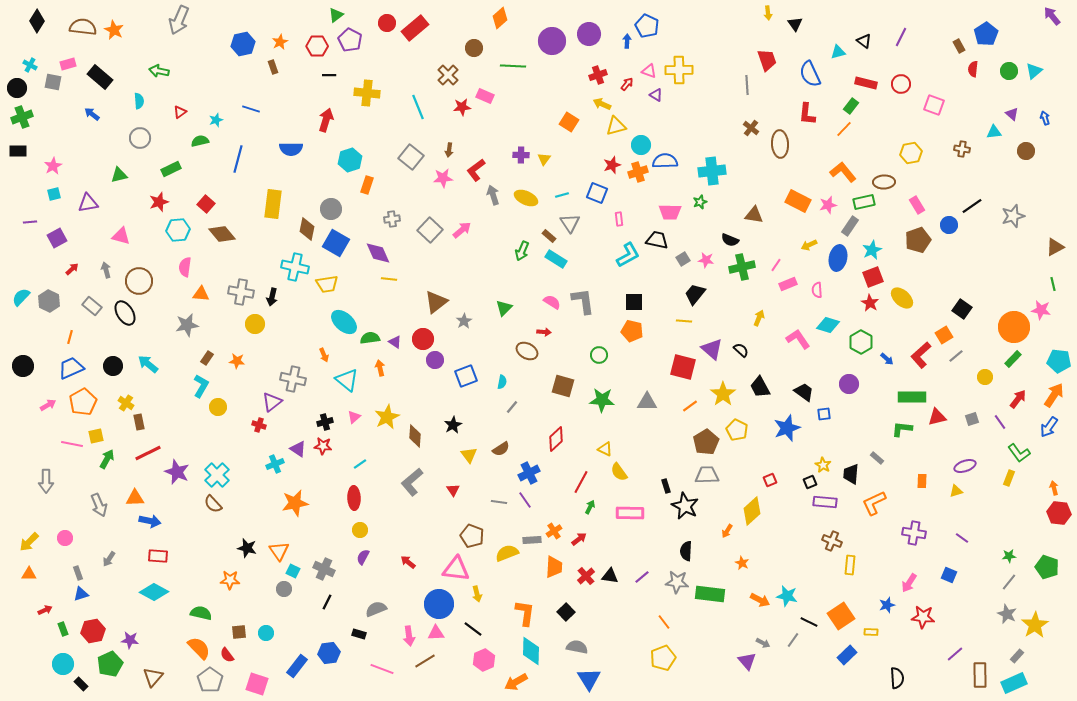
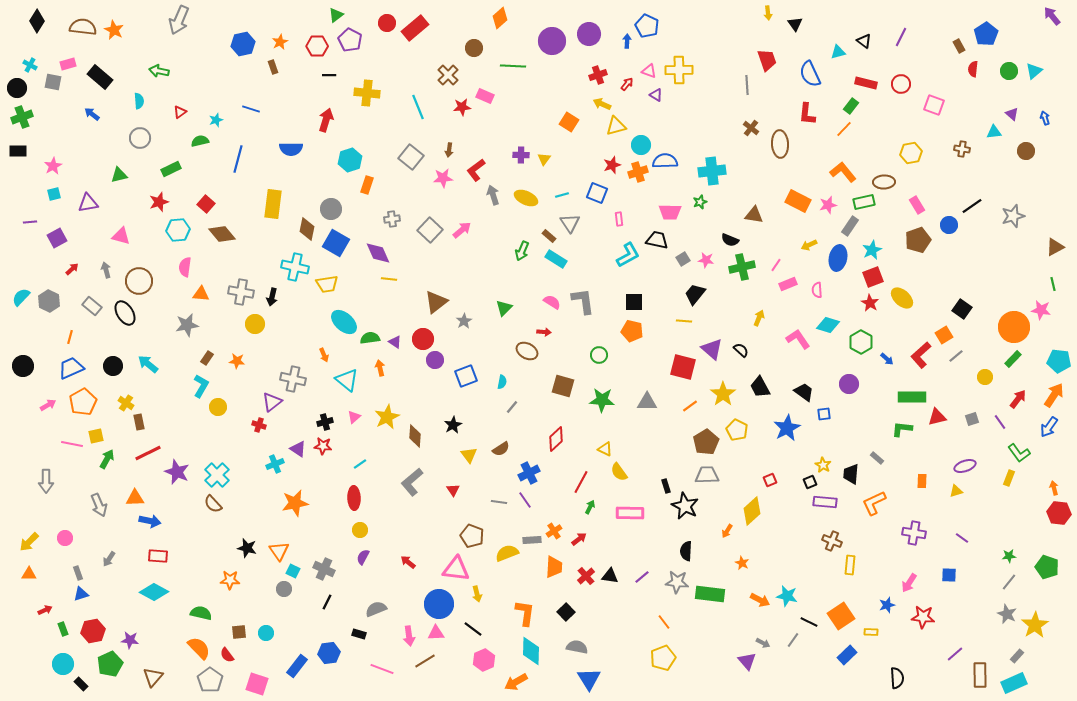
blue star at (787, 428): rotated 8 degrees counterclockwise
blue square at (949, 575): rotated 21 degrees counterclockwise
